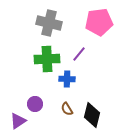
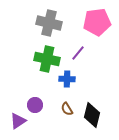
pink pentagon: moved 2 px left
purple line: moved 1 px left, 1 px up
green cross: rotated 15 degrees clockwise
purple circle: moved 1 px down
